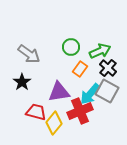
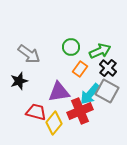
black star: moved 3 px left, 1 px up; rotated 18 degrees clockwise
